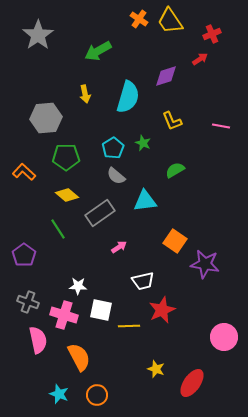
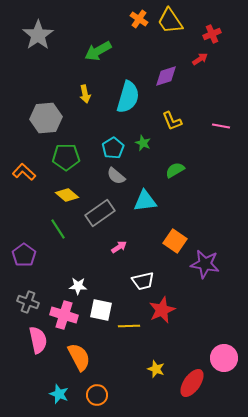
pink circle: moved 21 px down
